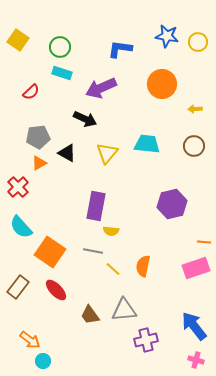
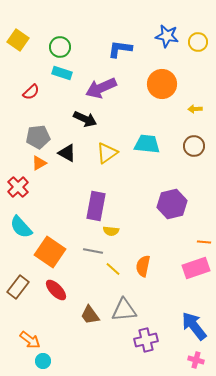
yellow triangle: rotated 15 degrees clockwise
